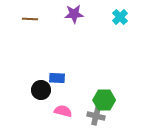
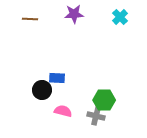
black circle: moved 1 px right
